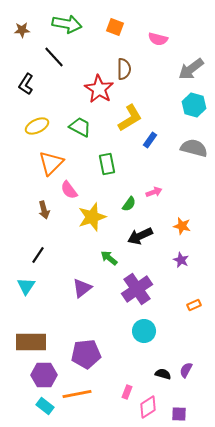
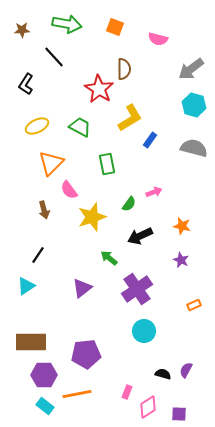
cyan triangle at (26, 286): rotated 24 degrees clockwise
